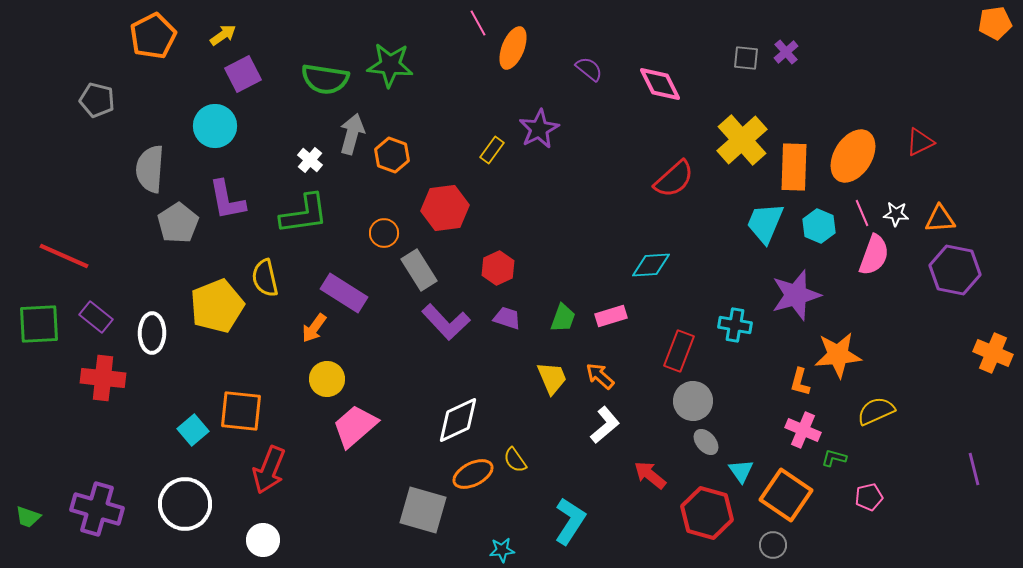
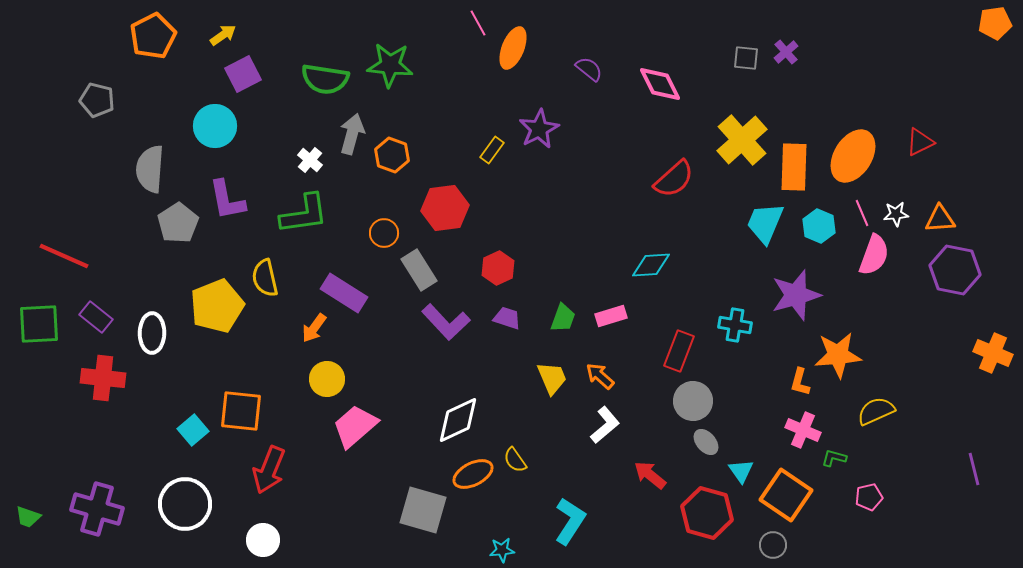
white star at (896, 214): rotated 10 degrees counterclockwise
